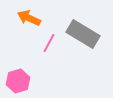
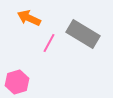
pink hexagon: moved 1 px left, 1 px down
